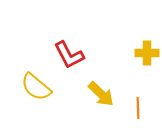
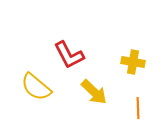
yellow cross: moved 14 px left, 9 px down; rotated 10 degrees clockwise
yellow arrow: moved 7 px left, 2 px up
